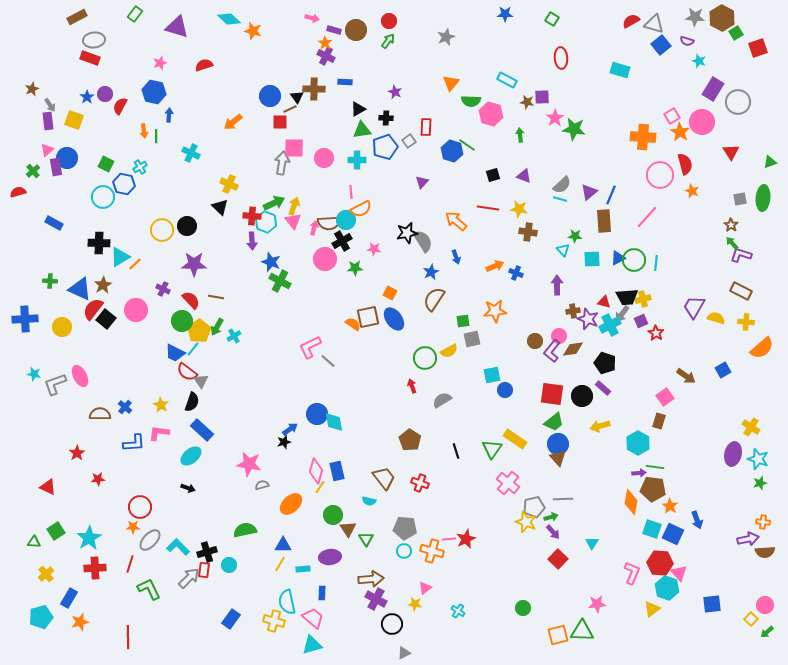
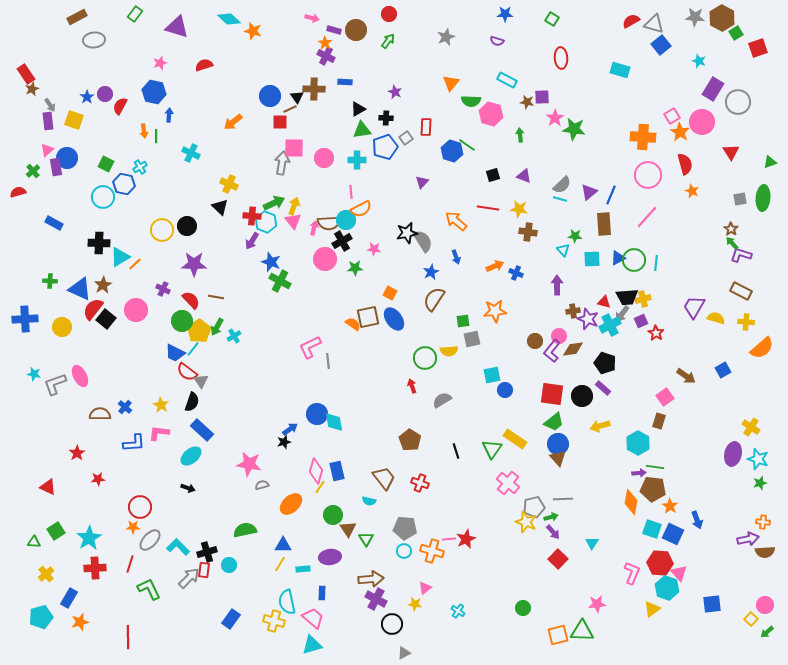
red circle at (389, 21): moved 7 px up
purple semicircle at (687, 41): moved 190 px left
red rectangle at (90, 58): moved 64 px left, 16 px down; rotated 36 degrees clockwise
gray square at (409, 141): moved 3 px left, 3 px up
pink circle at (660, 175): moved 12 px left
brown rectangle at (604, 221): moved 3 px down
brown star at (731, 225): moved 4 px down
purple arrow at (252, 241): rotated 36 degrees clockwise
yellow semicircle at (449, 351): rotated 24 degrees clockwise
gray line at (328, 361): rotated 42 degrees clockwise
